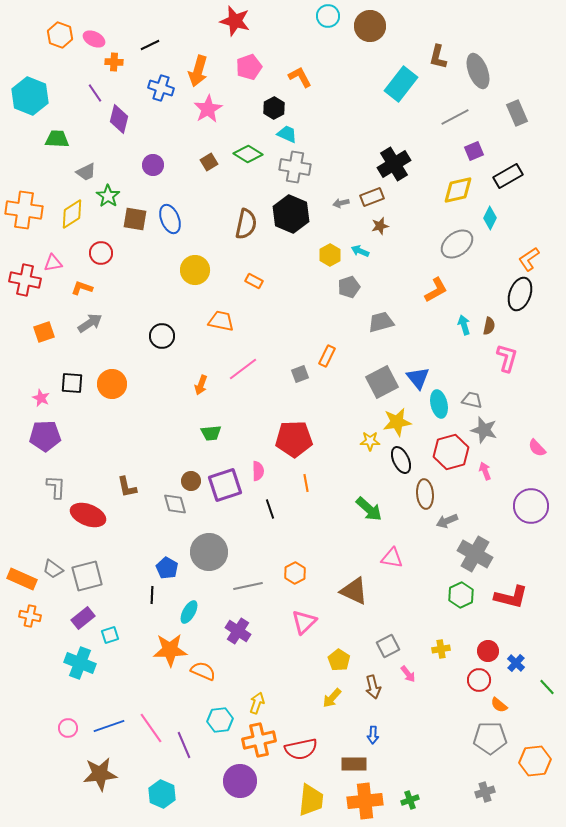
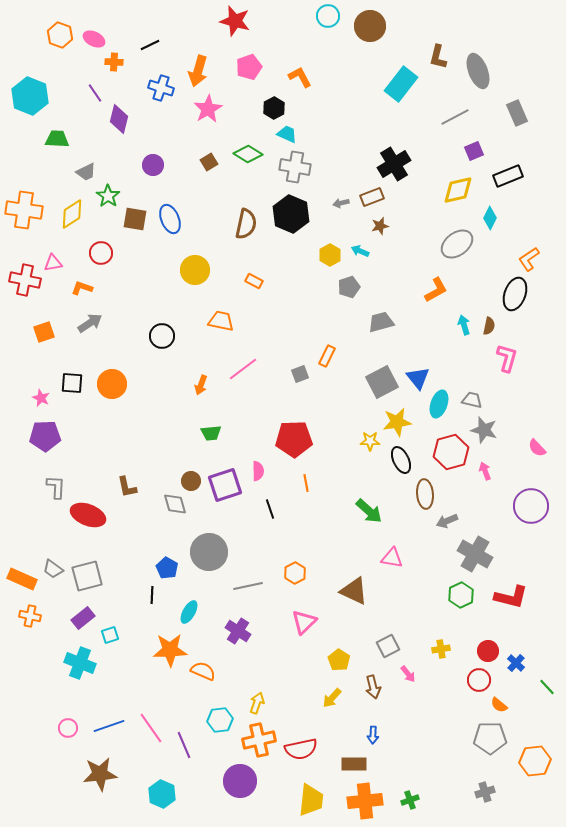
black rectangle at (508, 176): rotated 8 degrees clockwise
black ellipse at (520, 294): moved 5 px left
cyan ellipse at (439, 404): rotated 32 degrees clockwise
green arrow at (369, 509): moved 2 px down
